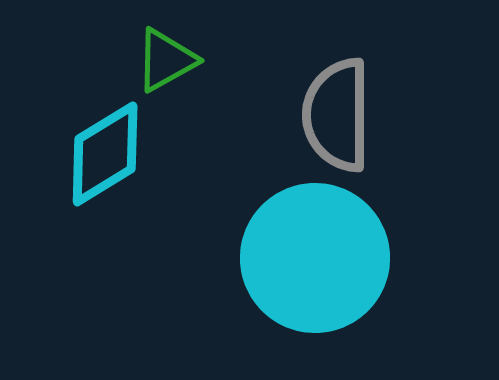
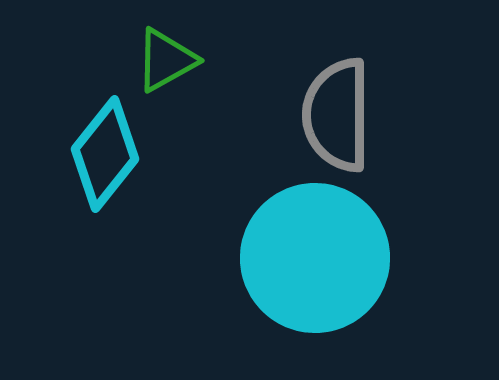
cyan diamond: rotated 20 degrees counterclockwise
